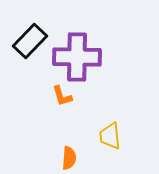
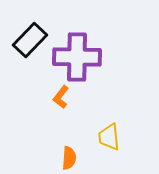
black rectangle: moved 1 px up
orange L-shape: moved 1 px left, 1 px down; rotated 55 degrees clockwise
yellow trapezoid: moved 1 px left, 1 px down
